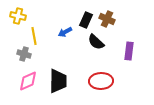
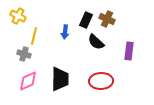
yellow cross: rotated 14 degrees clockwise
blue arrow: rotated 56 degrees counterclockwise
yellow line: rotated 24 degrees clockwise
black trapezoid: moved 2 px right, 2 px up
